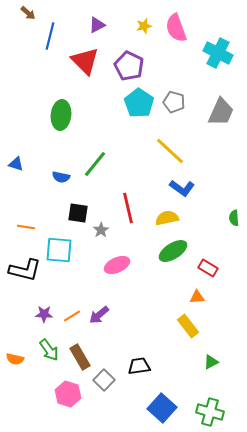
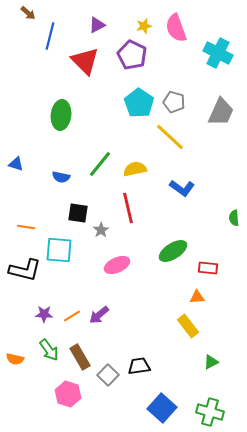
purple pentagon at (129, 66): moved 3 px right, 11 px up
yellow line at (170, 151): moved 14 px up
green line at (95, 164): moved 5 px right
yellow semicircle at (167, 218): moved 32 px left, 49 px up
red rectangle at (208, 268): rotated 24 degrees counterclockwise
gray square at (104, 380): moved 4 px right, 5 px up
